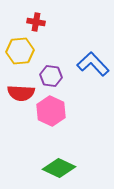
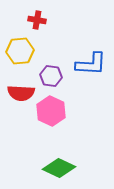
red cross: moved 1 px right, 2 px up
blue L-shape: moved 2 px left; rotated 136 degrees clockwise
